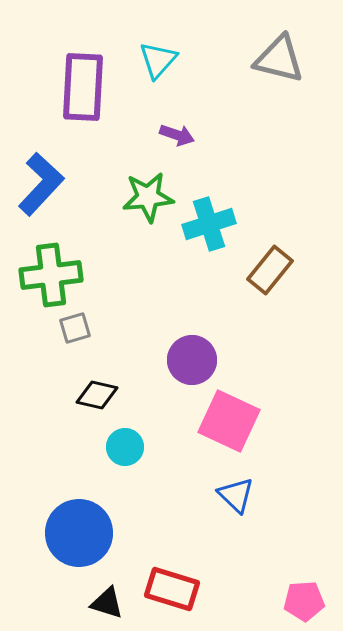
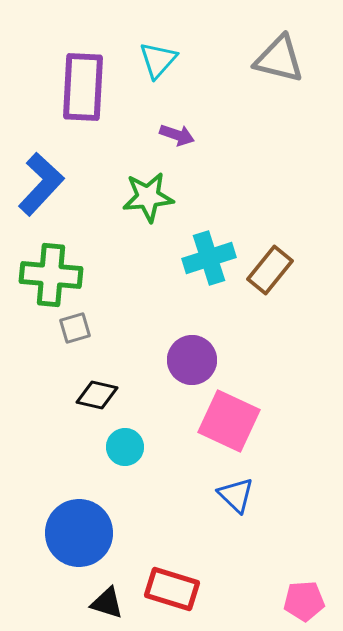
cyan cross: moved 34 px down
green cross: rotated 12 degrees clockwise
